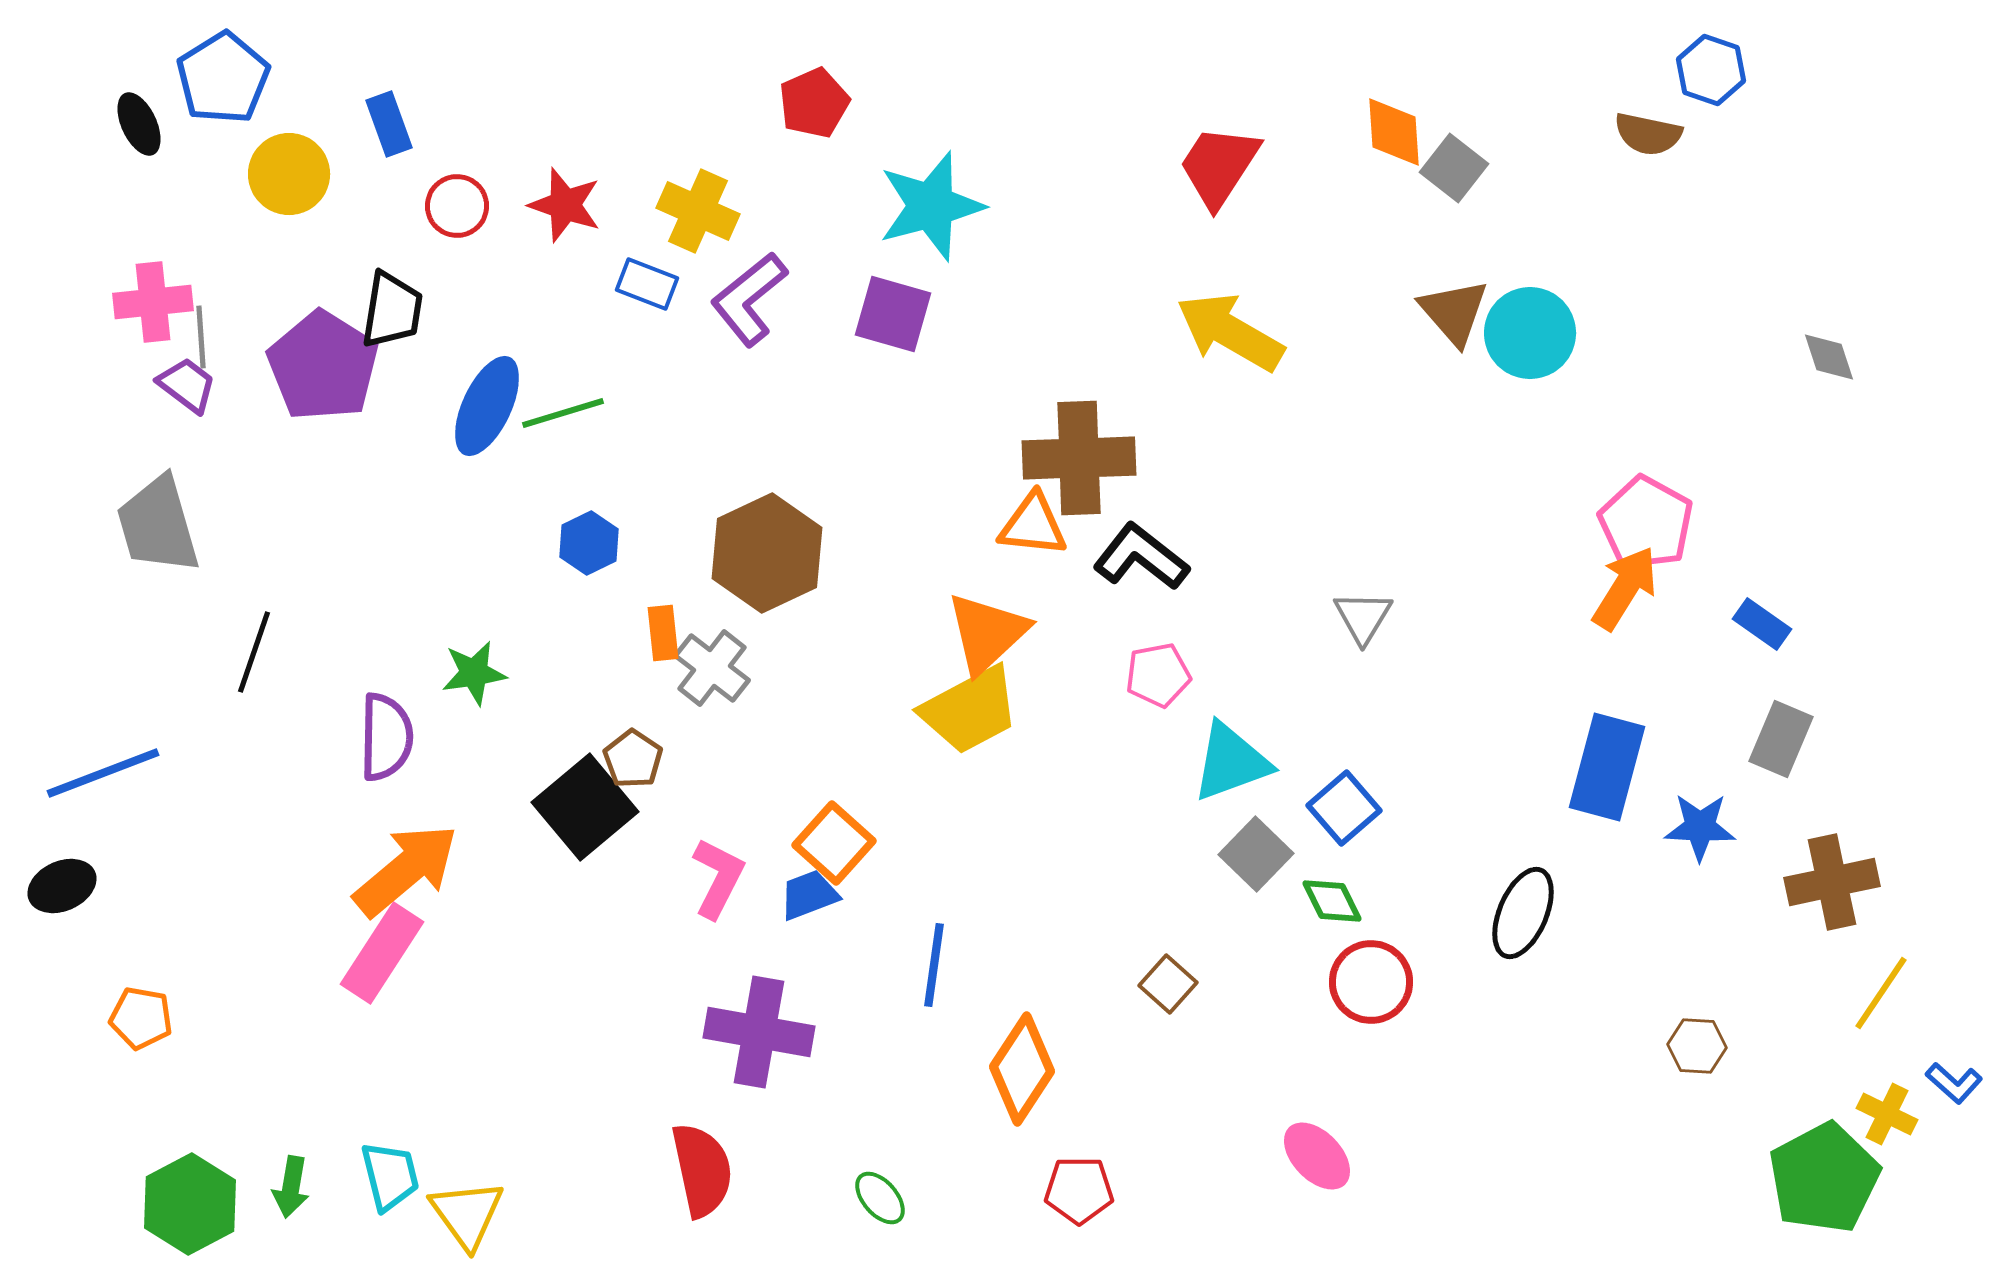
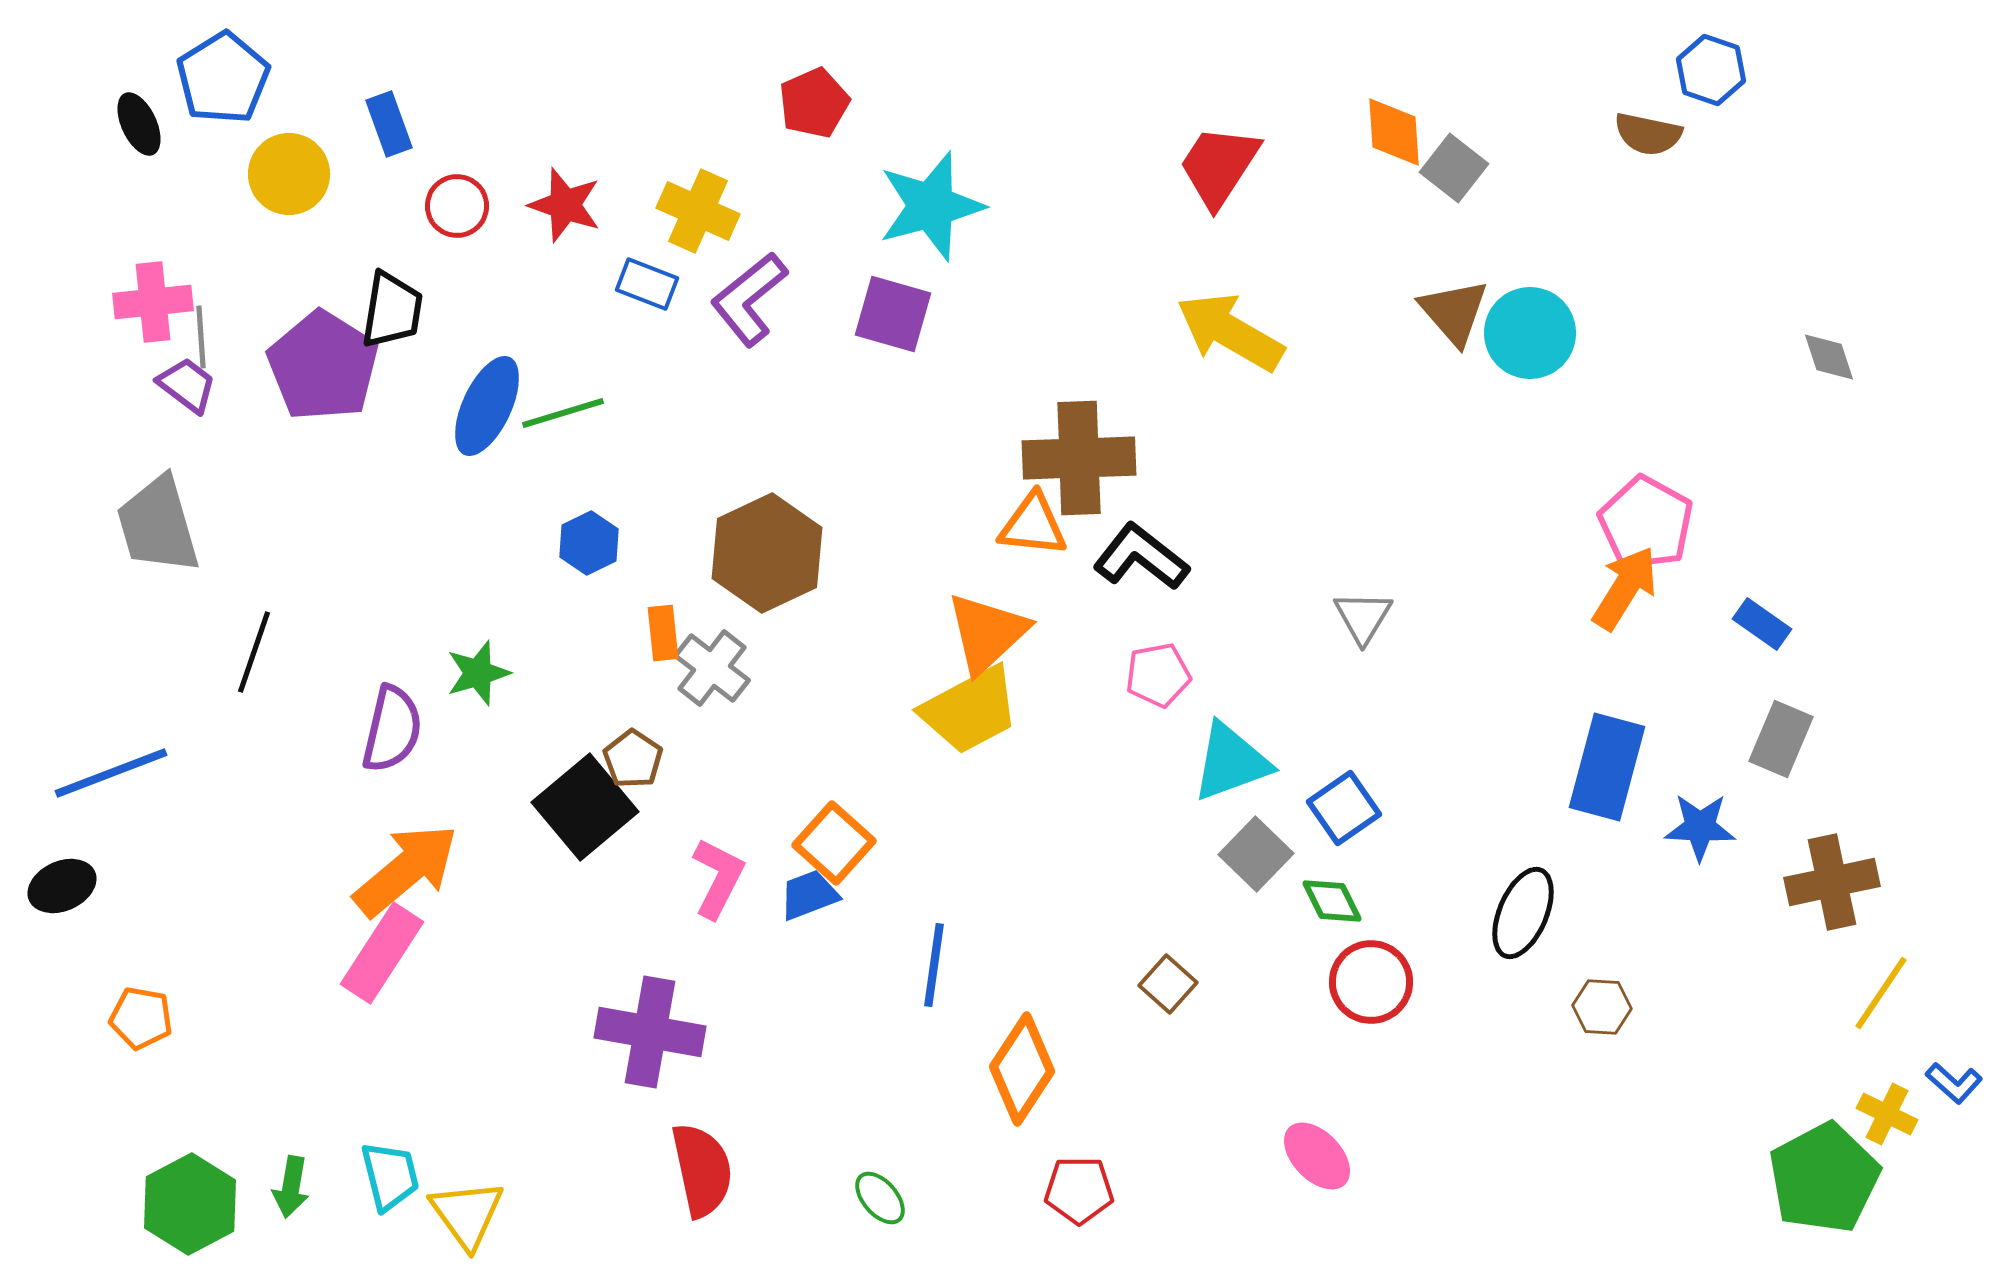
green star at (474, 673): moved 4 px right; rotated 8 degrees counterclockwise
purple semicircle at (386, 737): moved 6 px right, 8 px up; rotated 12 degrees clockwise
blue line at (103, 773): moved 8 px right
blue square at (1344, 808): rotated 6 degrees clockwise
purple cross at (759, 1032): moved 109 px left
brown hexagon at (1697, 1046): moved 95 px left, 39 px up
